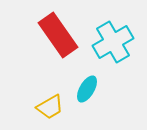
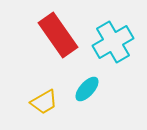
cyan ellipse: rotated 12 degrees clockwise
yellow trapezoid: moved 6 px left, 5 px up
